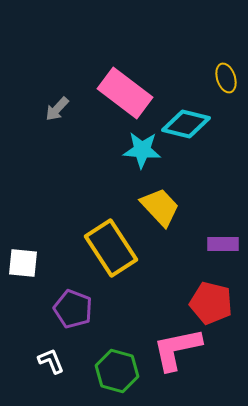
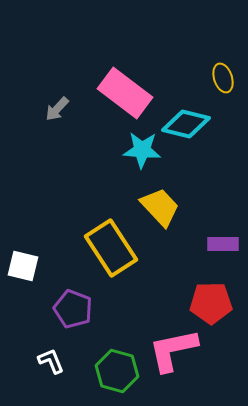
yellow ellipse: moved 3 px left
white square: moved 3 px down; rotated 8 degrees clockwise
red pentagon: rotated 15 degrees counterclockwise
pink L-shape: moved 4 px left, 1 px down
